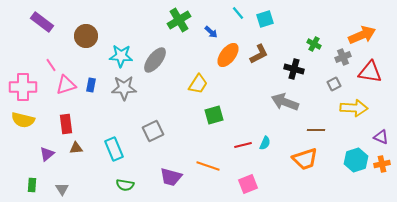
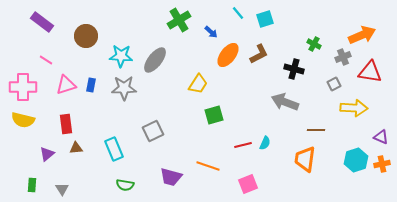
pink line at (51, 65): moved 5 px left, 5 px up; rotated 24 degrees counterclockwise
orange trapezoid at (305, 159): rotated 116 degrees clockwise
